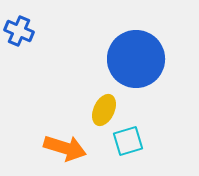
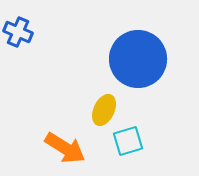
blue cross: moved 1 px left, 1 px down
blue circle: moved 2 px right
orange arrow: rotated 15 degrees clockwise
